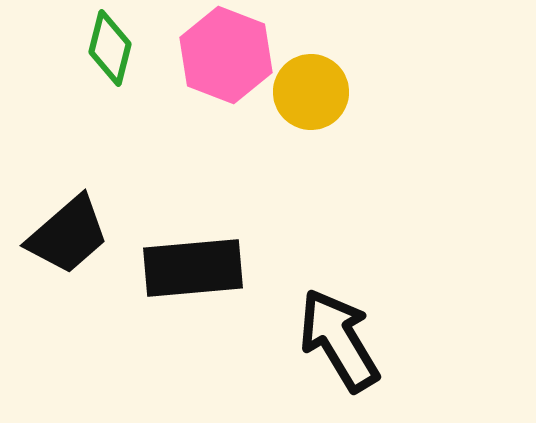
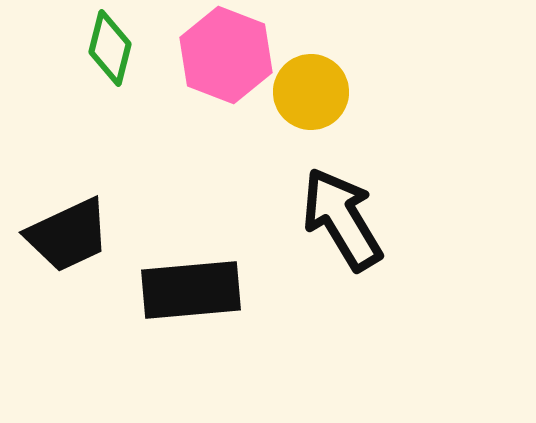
black trapezoid: rotated 16 degrees clockwise
black rectangle: moved 2 px left, 22 px down
black arrow: moved 3 px right, 121 px up
